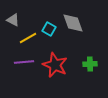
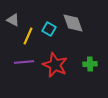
yellow line: moved 2 px up; rotated 36 degrees counterclockwise
